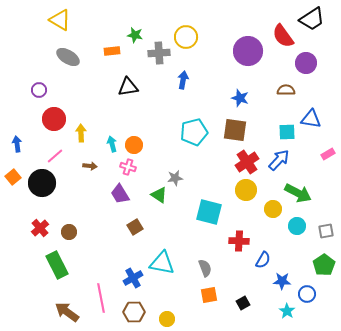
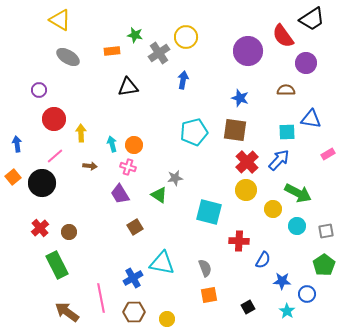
gray cross at (159, 53): rotated 30 degrees counterclockwise
red cross at (247, 162): rotated 10 degrees counterclockwise
black square at (243, 303): moved 5 px right, 4 px down
